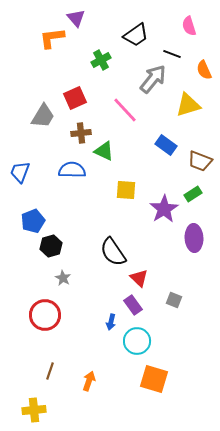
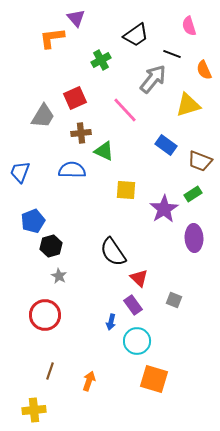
gray star: moved 4 px left, 2 px up
